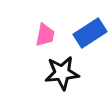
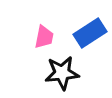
pink trapezoid: moved 1 px left, 2 px down
